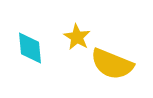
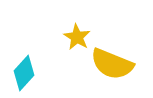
cyan diamond: moved 6 px left, 25 px down; rotated 48 degrees clockwise
